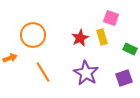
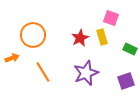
orange arrow: moved 2 px right
purple star: rotated 20 degrees clockwise
purple square: moved 2 px right, 3 px down
